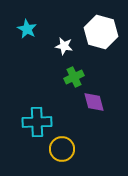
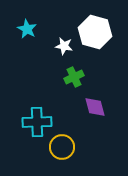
white hexagon: moved 6 px left
purple diamond: moved 1 px right, 5 px down
yellow circle: moved 2 px up
